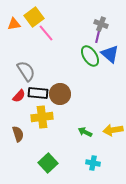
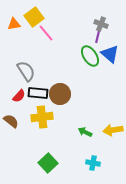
brown semicircle: moved 7 px left, 13 px up; rotated 35 degrees counterclockwise
